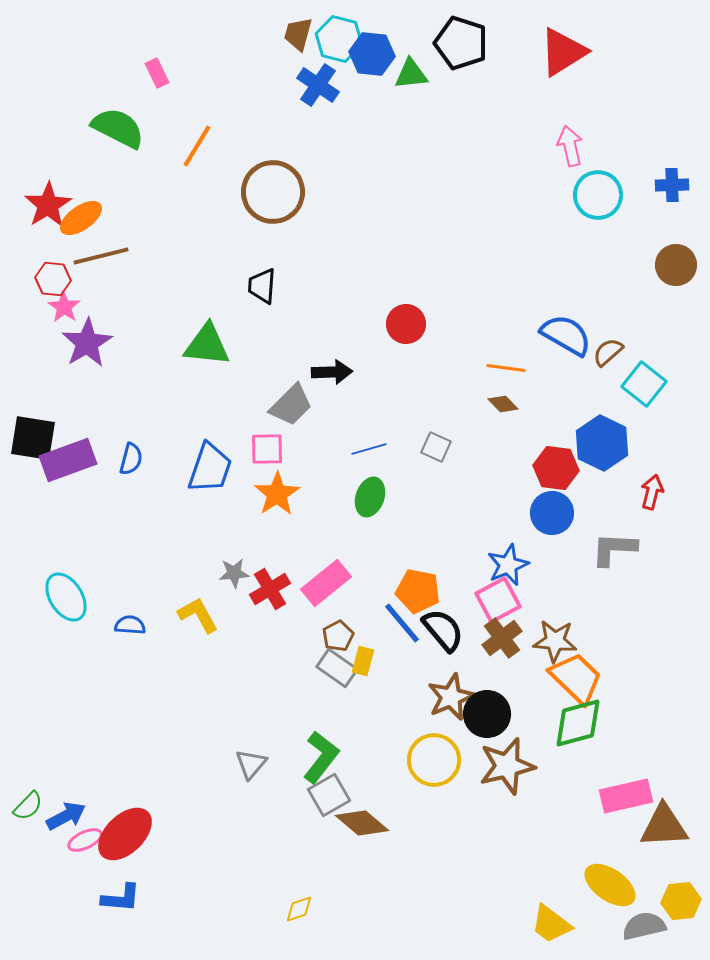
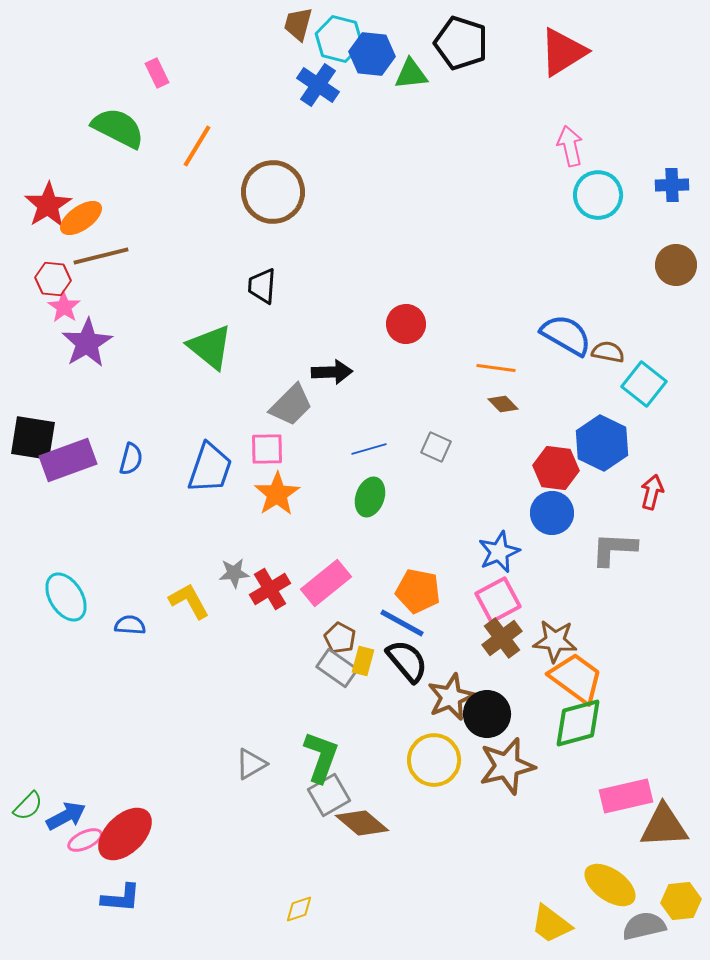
brown trapezoid at (298, 34): moved 10 px up
green triangle at (207, 345): moved 3 px right, 2 px down; rotated 33 degrees clockwise
brown semicircle at (608, 352): rotated 52 degrees clockwise
orange line at (506, 368): moved 10 px left
blue star at (508, 565): moved 9 px left, 13 px up
yellow L-shape at (198, 615): moved 9 px left, 14 px up
blue line at (402, 623): rotated 21 degrees counterclockwise
black semicircle at (443, 630): moved 36 px left, 31 px down
brown pentagon at (338, 636): moved 2 px right, 2 px down; rotated 16 degrees counterclockwise
orange trapezoid at (576, 678): rotated 8 degrees counterclockwise
green L-shape at (321, 757): rotated 18 degrees counterclockwise
gray triangle at (251, 764): rotated 20 degrees clockwise
